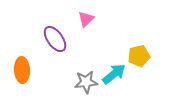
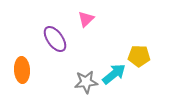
yellow pentagon: rotated 15 degrees clockwise
